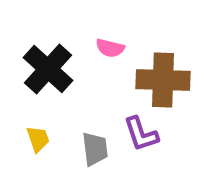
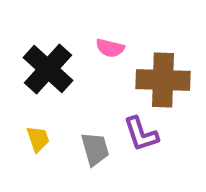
gray trapezoid: rotated 9 degrees counterclockwise
